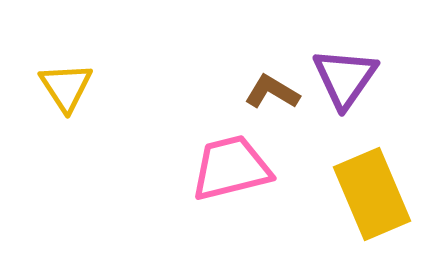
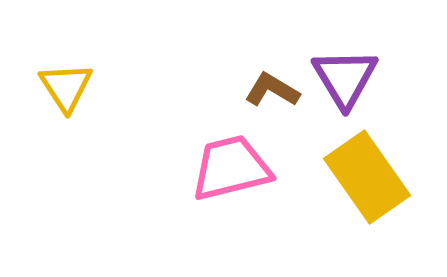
purple triangle: rotated 6 degrees counterclockwise
brown L-shape: moved 2 px up
yellow rectangle: moved 5 px left, 17 px up; rotated 12 degrees counterclockwise
